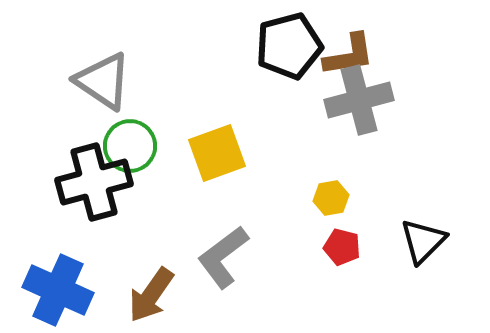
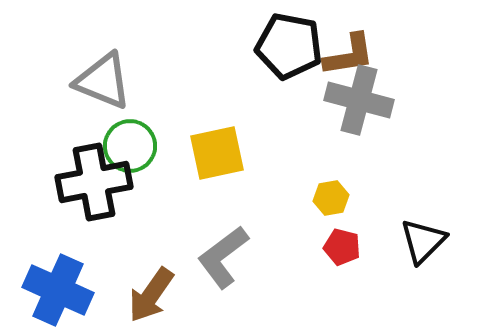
black pentagon: rotated 26 degrees clockwise
gray triangle: rotated 12 degrees counterclockwise
gray cross: rotated 30 degrees clockwise
yellow square: rotated 8 degrees clockwise
black cross: rotated 4 degrees clockwise
